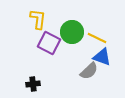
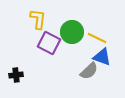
black cross: moved 17 px left, 9 px up
